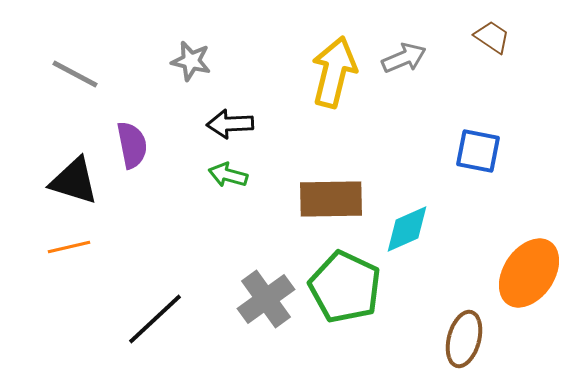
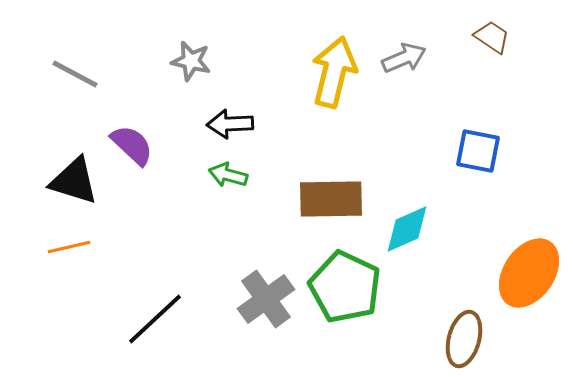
purple semicircle: rotated 36 degrees counterclockwise
